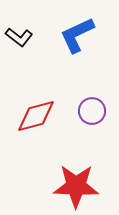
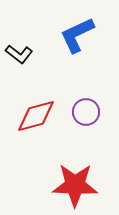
black L-shape: moved 17 px down
purple circle: moved 6 px left, 1 px down
red star: moved 1 px left, 1 px up
